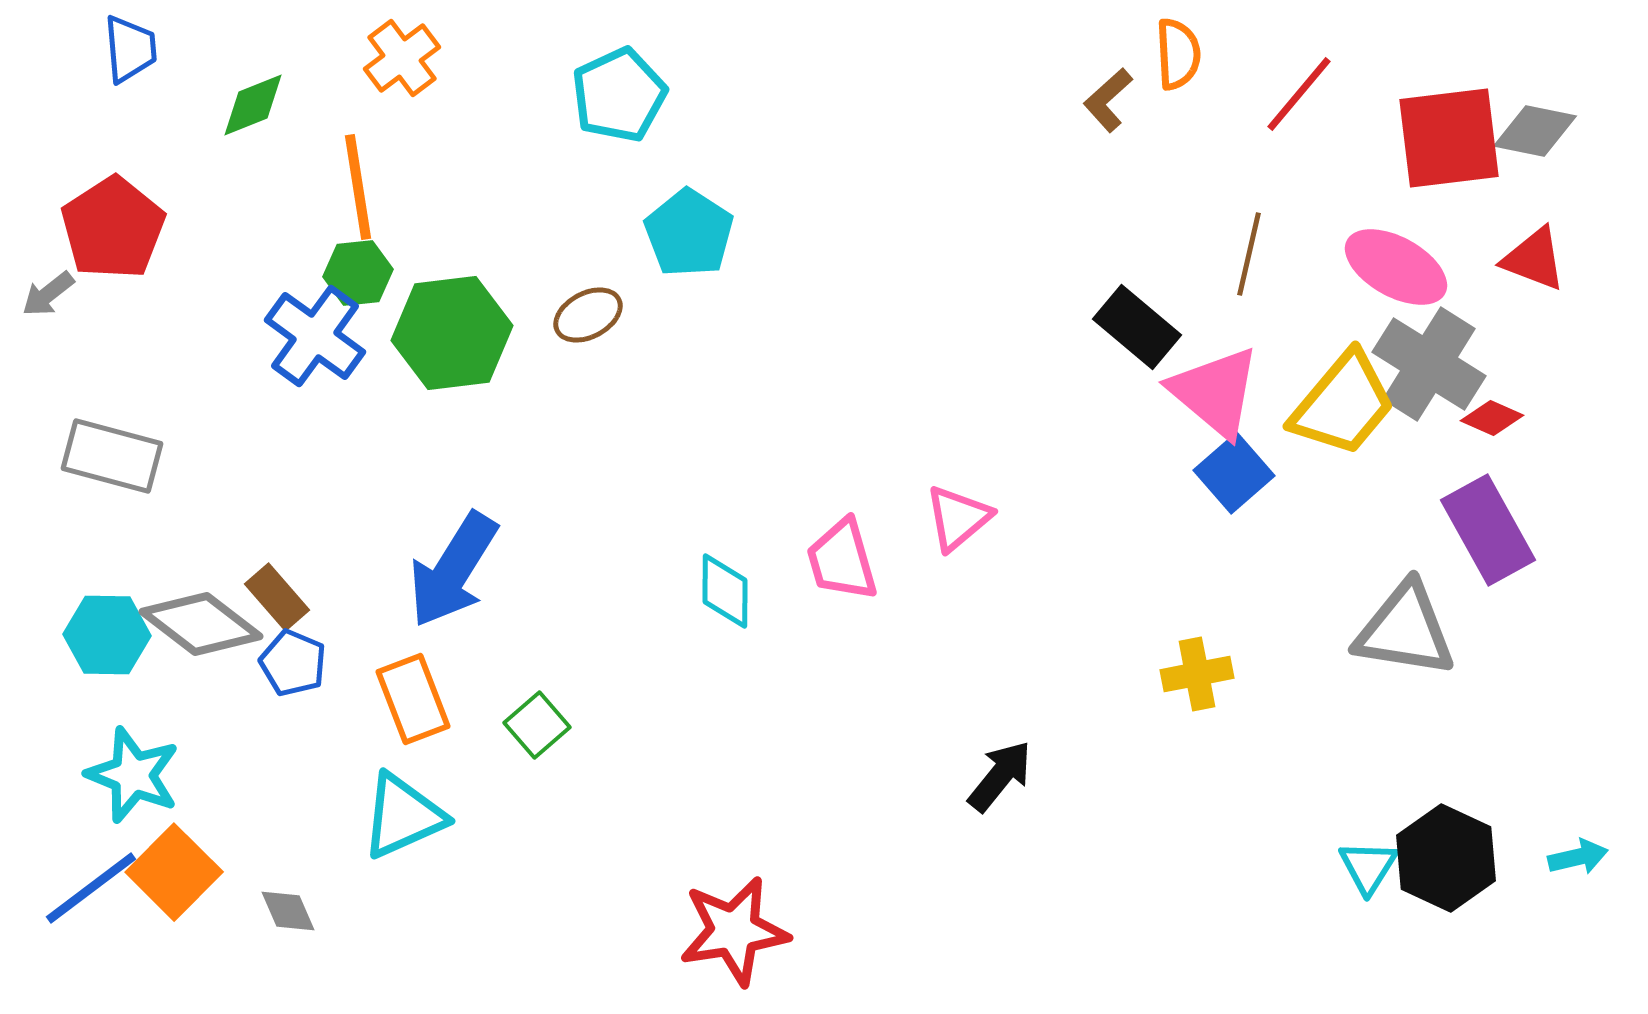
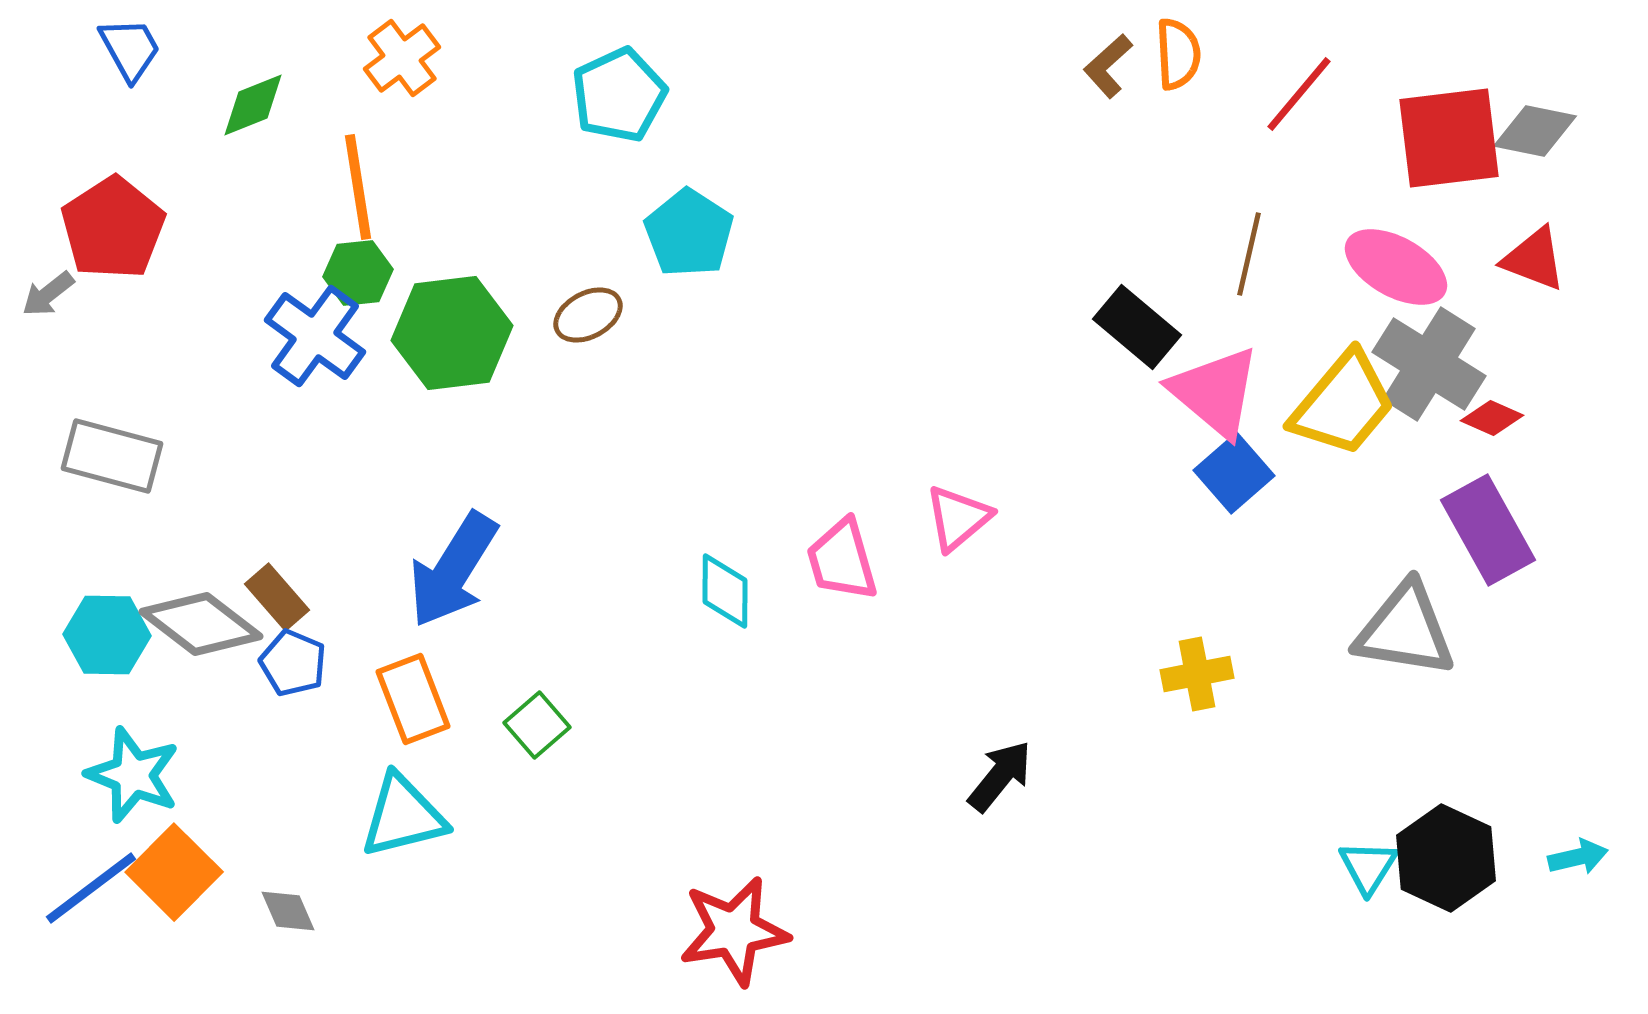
blue trapezoid at (130, 49): rotated 24 degrees counterclockwise
brown L-shape at (1108, 100): moved 34 px up
cyan triangle at (403, 816): rotated 10 degrees clockwise
